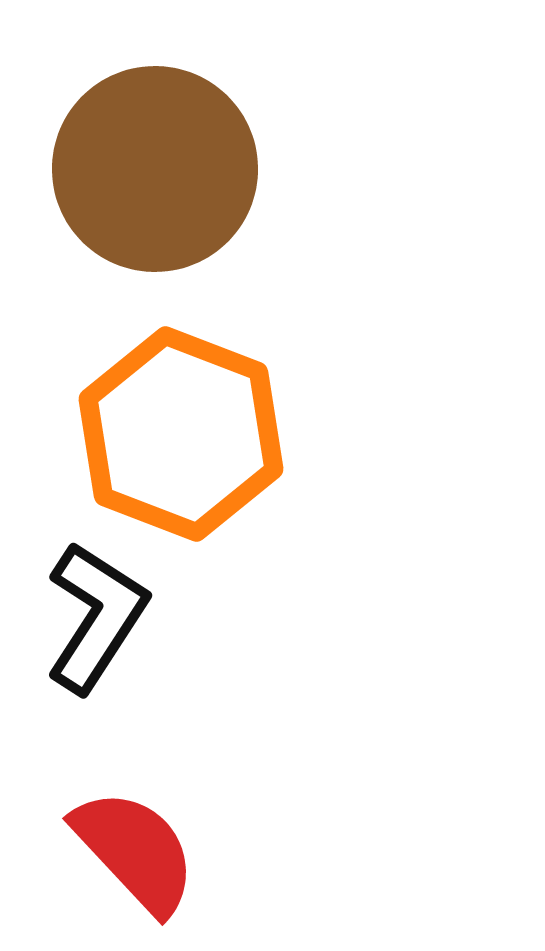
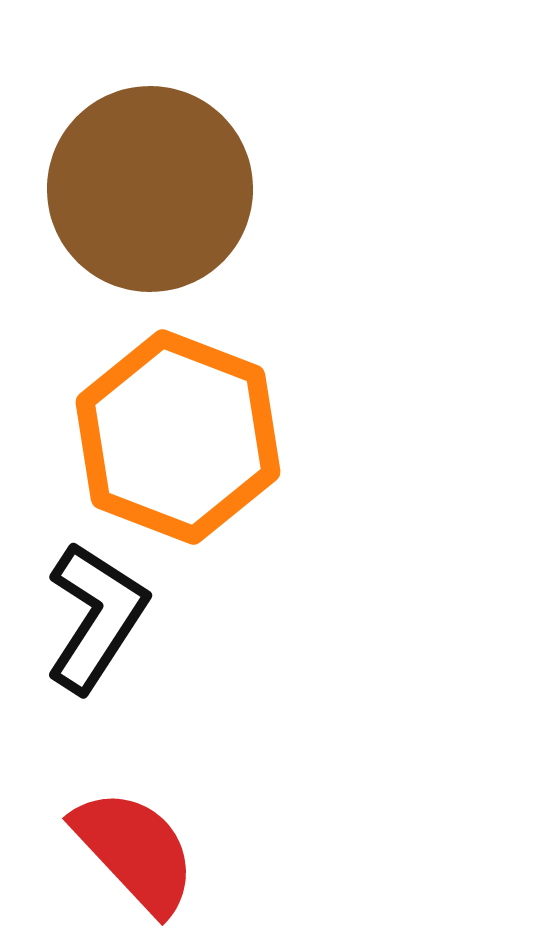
brown circle: moved 5 px left, 20 px down
orange hexagon: moved 3 px left, 3 px down
